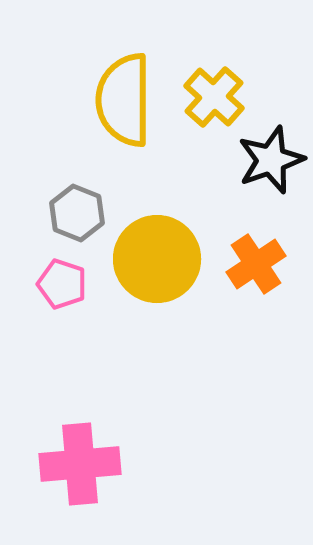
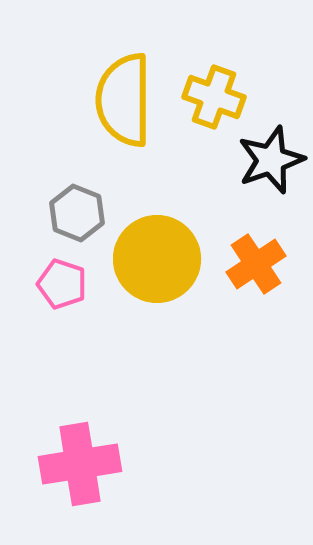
yellow cross: rotated 22 degrees counterclockwise
pink cross: rotated 4 degrees counterclockwise
